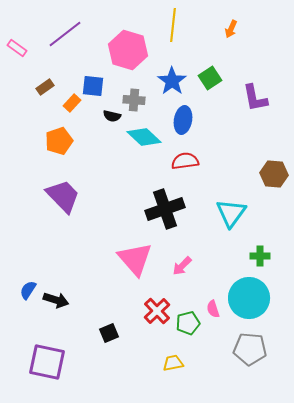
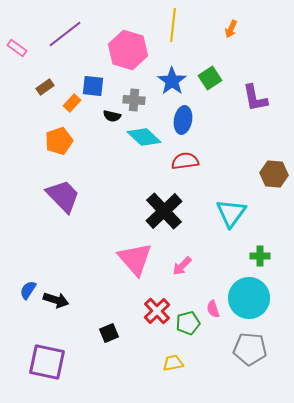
black cross: moved 1 px left, 2 px down; rotated 24 degrees counterclockwise
